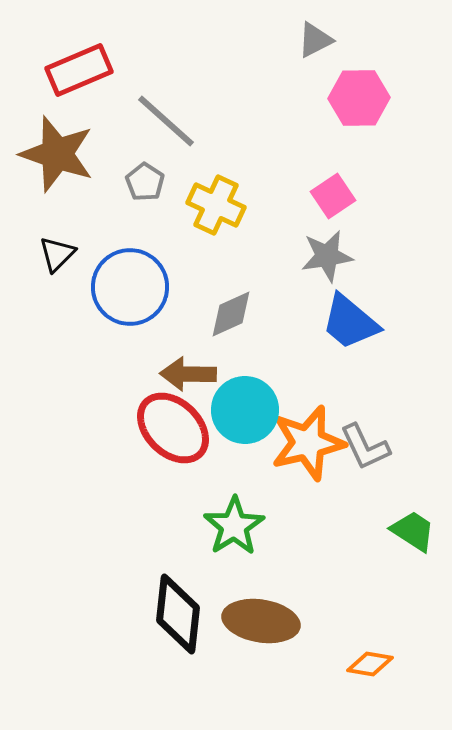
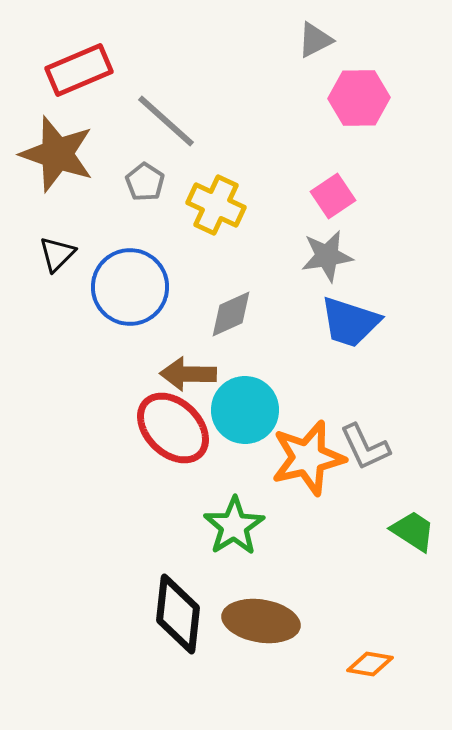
blue trapezoid: rotated 22 degrees counterclockwise
orange star: moved 15 px down
